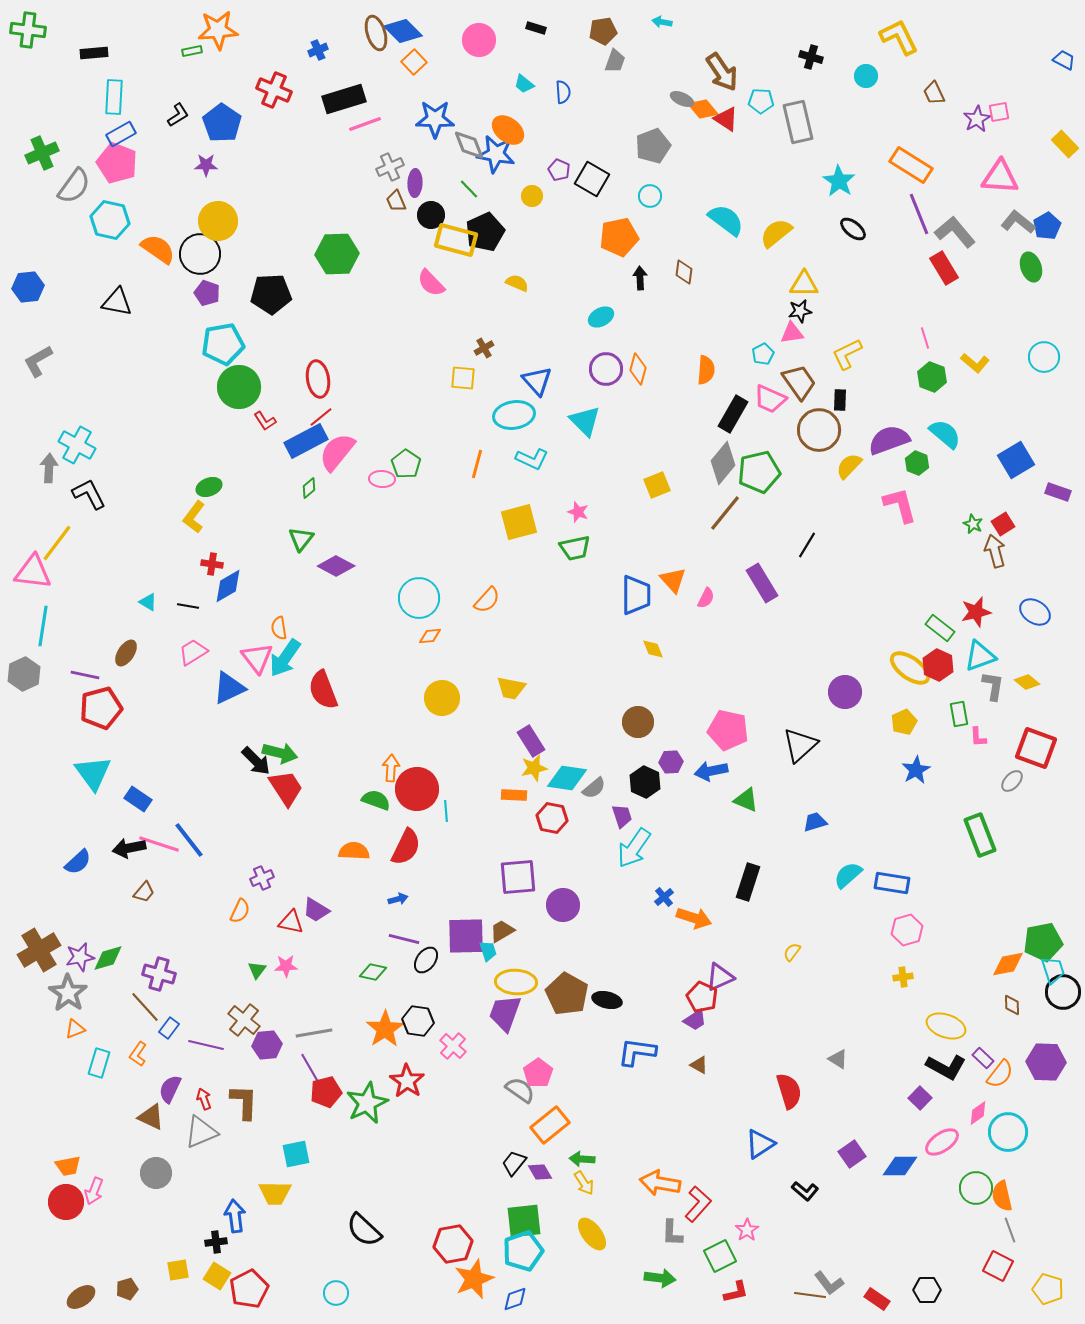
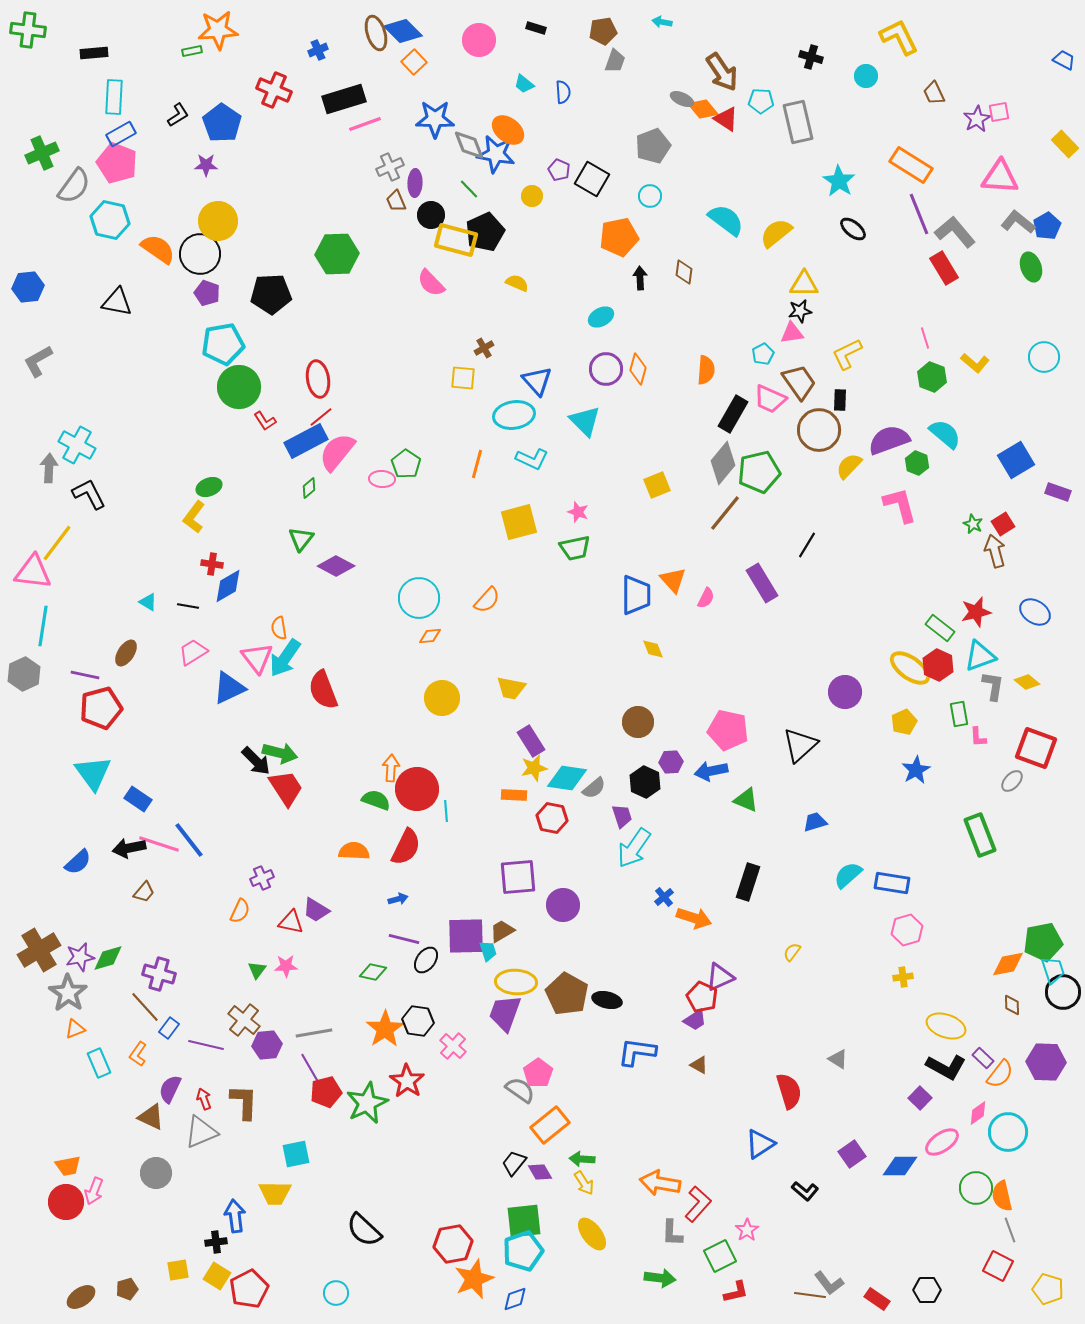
cyan rectangle at (99, 1063): rotated 40 degrees counterclockwise
